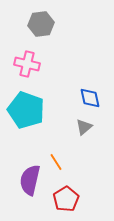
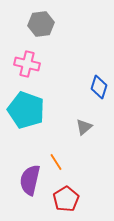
blue diamond: moved 9 px right, 11 px up; rotated 30 degrees clockwise
